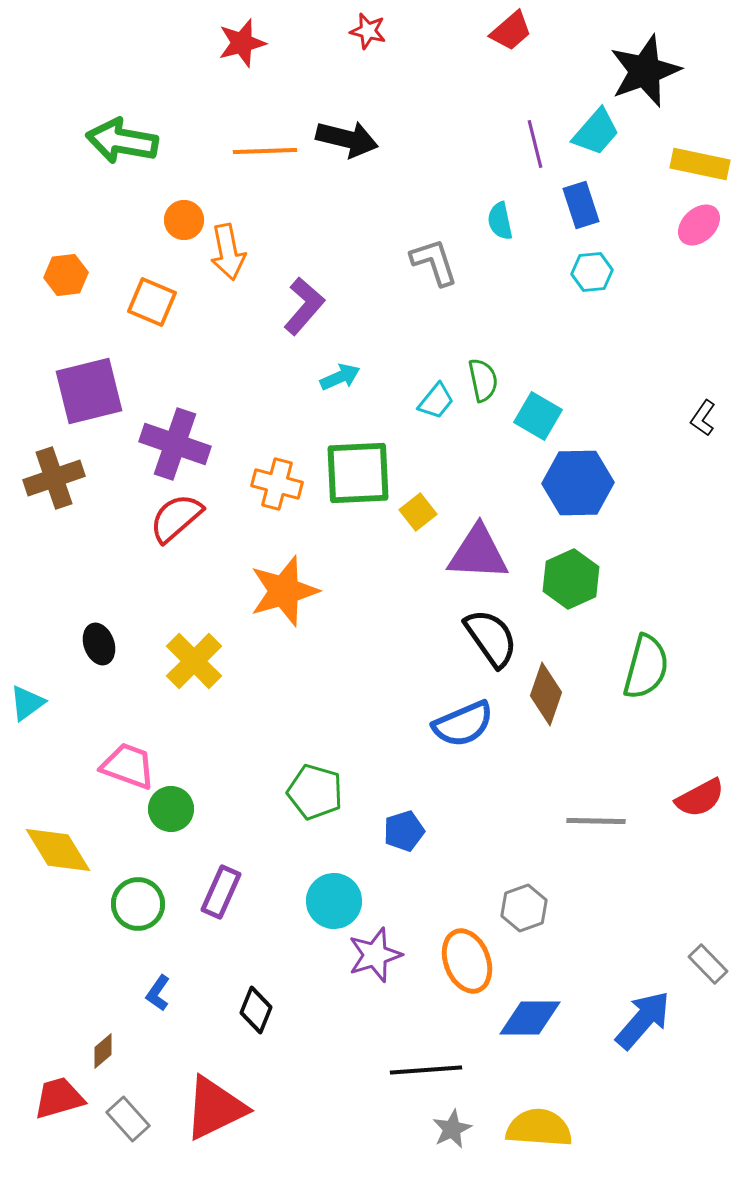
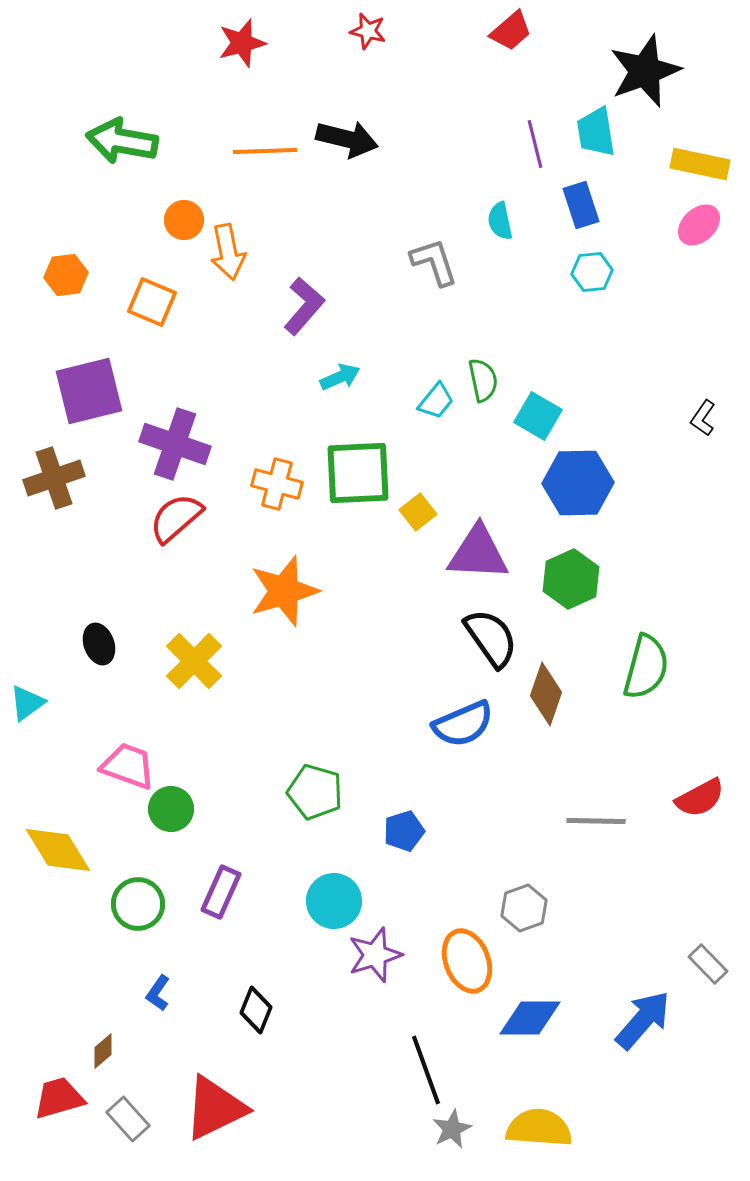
cyan trapezoid at (596, 132): rotated 130 degrees clockwise
black line at (426, 1070): rotated 74 degrees clockwise
